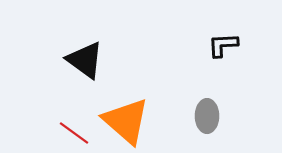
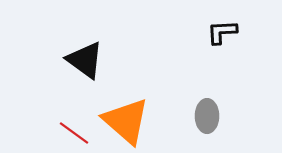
black L-shape: moved 1 px left, 13 px up
